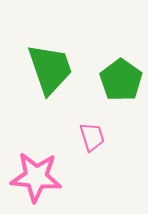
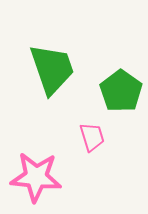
green trapezoid: moved 2 px right
green pentagon: moved 11 px down
